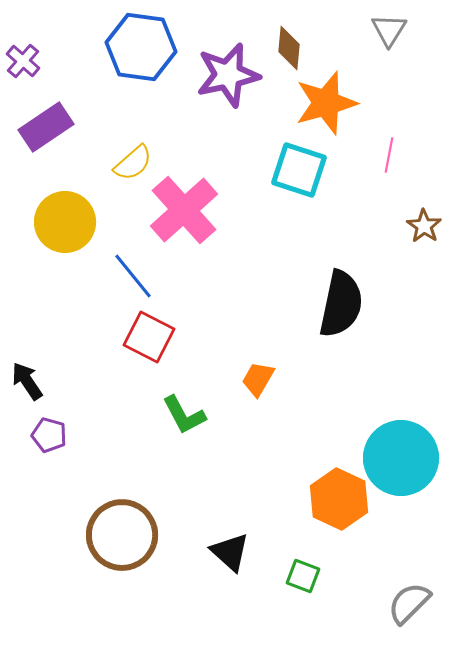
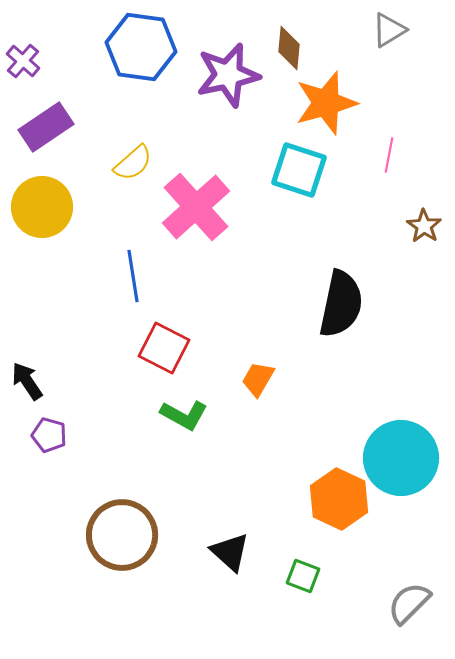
gray triangle: rotated 27 degrees clockwise
pink cross: moved 12 px right, 3 px up
yellow circle: moved 23 px left, 15 px up
blue line: rotated 30 degrees clockwise
red square: moved 15 px right, 11 px down
green L-shape: rotated 33 degrees counterclockwise
